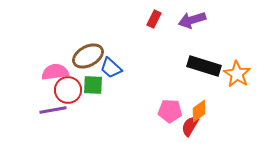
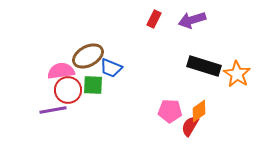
blue trapezoid: rotated 20 degrees counterclockwise
pink semicircle: moved 6 px right, 1 px up
